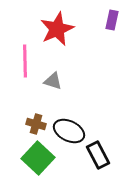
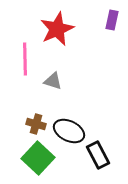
pink line: moved 2 px up
